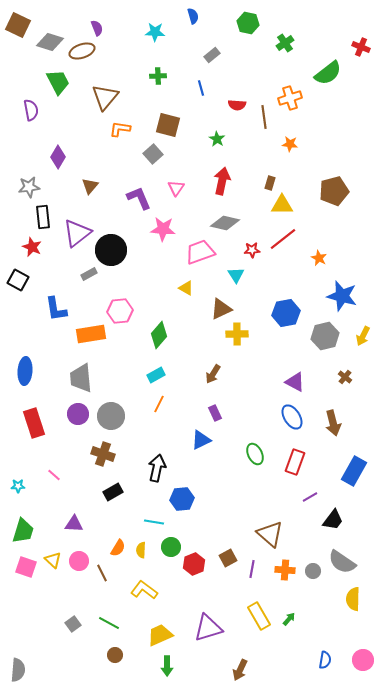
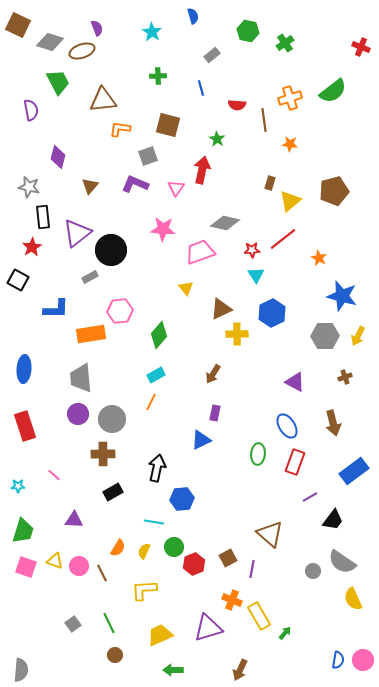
green hexagon at (248, 23): moved 8 px down
cyan star at (155, 32): moved 3 px left; rotated 30 degrees clockwise
green semicircle at (328, 73): moved 5 px right, 18 px down
brown triangle at (105, 97): moved 2 px left, 3 px down; rotated 44 degrees clockwise
brown line at (264, 117): moved 3 px down
gray square at (153, 154): moved 5 px left, 2 px down; rotated 24 degrees clockwise
purple diamond at (58, 157): rotated 15 degrees counterclockwise
red arrow at (222, 181): moved 20 px left, 11 px up
gray star at (29, 187): rotated 20 degrees clockwise
purple L-shape at (139, 198): moved 4 px left, 14 px up; rotated 44 degrees counterclockwise
yellow triangle at (282, 205): moved 8 px right, 4 px up; rotated 40 degrees counterclockwise
red star at (32, 247): rotated 18 degrees clockwise
gray rectangle at (89, 274): moved 1 px right, 3 px down
cyan triangle at (236, 275): moved 20 px right
yellow triangle at (186, 288): rotated 21 degrees clockwise
blue L-shape at (56, 309): rotated 80 degrees counterclockwise
blue hexagon at (286, 313): moved 14 px left; rotated 16 degrees counterclockwise
gray hexagon at (325, 336): rotated 12 degrees clockwise
yellow arrow at (363, 336): moved 5 px left
blue ellipse at (25, 371): moved 1 px left, 2 px up
brown cross at (345, 377): rotated 32 degrees clockwise
orange line at (159, 404): moved 8 px left, 2 px up
purple rectangle at (215, 413): rotated 35 degrees clockwise
gray circle at (111, 416): moved 1 px right, 3 px down
blue ellipse at (292, 417): moved 5 px left, 9 px down
red rectangle at (34, 423): moved 9 px left, 3 px down
brown cross at (103, 454): rotated 20 degrees counterclockwise
green ellipse at (255, 454): moved 3 px right; rotated 30 degrees clockwise
blue rectangle at (354, 471): rotated 24 degrees clockwise
purple triangle at (74, 524): moved 4 px up
green circle at (171, 547): moved 3 px right
yellow semicircle at (141, 550): moved 3 px right, 1 px down; rotated 21 degrees clockwise
yellow triangle at (53, 560): moved 2 px right, 1 px down; rotated 24 degrees counterclockwise
pink circle at (79, 561): moved 5 px down
orange cross at (285, 570): moved 53 px left, 30 px down; rotated 18 degrees clockwise
yellow L-shape at (144, 590): rotated 40 degrees counterclockwise
yellow semicircle at (353, 599): rotated 25 degrees counterclockwise
green arrow at (289, 619): moved 4 px left, 14 px down
green line at (109, 623): rotated 35 degrees clockwise
blue semicircle at (325, 660): moved 13 px right
green arrow at (167, 666): moved 6 px right, 4 px down; rotated 90 degrees clockwise
gray semicircle at (18, 670): moved 3 px right
